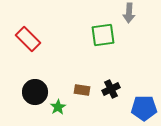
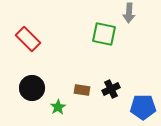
green square: moved 1 px right, 1 px up; rotated 20 degrees clockwise
black circle: moved 3 px left, 4 px up
blue pentagon: moved 1 px left, 1 px up
